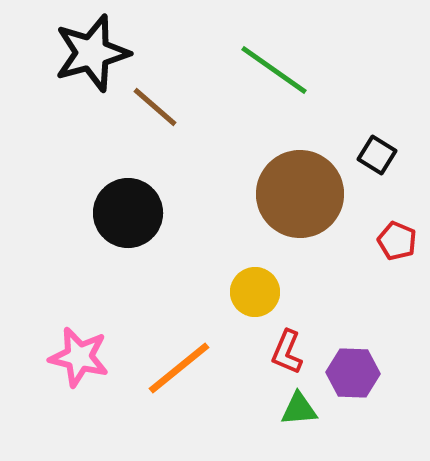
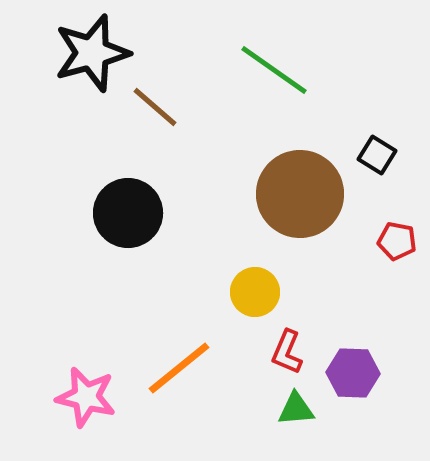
red pentagon: rotated 12 degrees counterclockwise
pink star: moved 7 px right, 40 px down
green triangle: moved 3 px left
